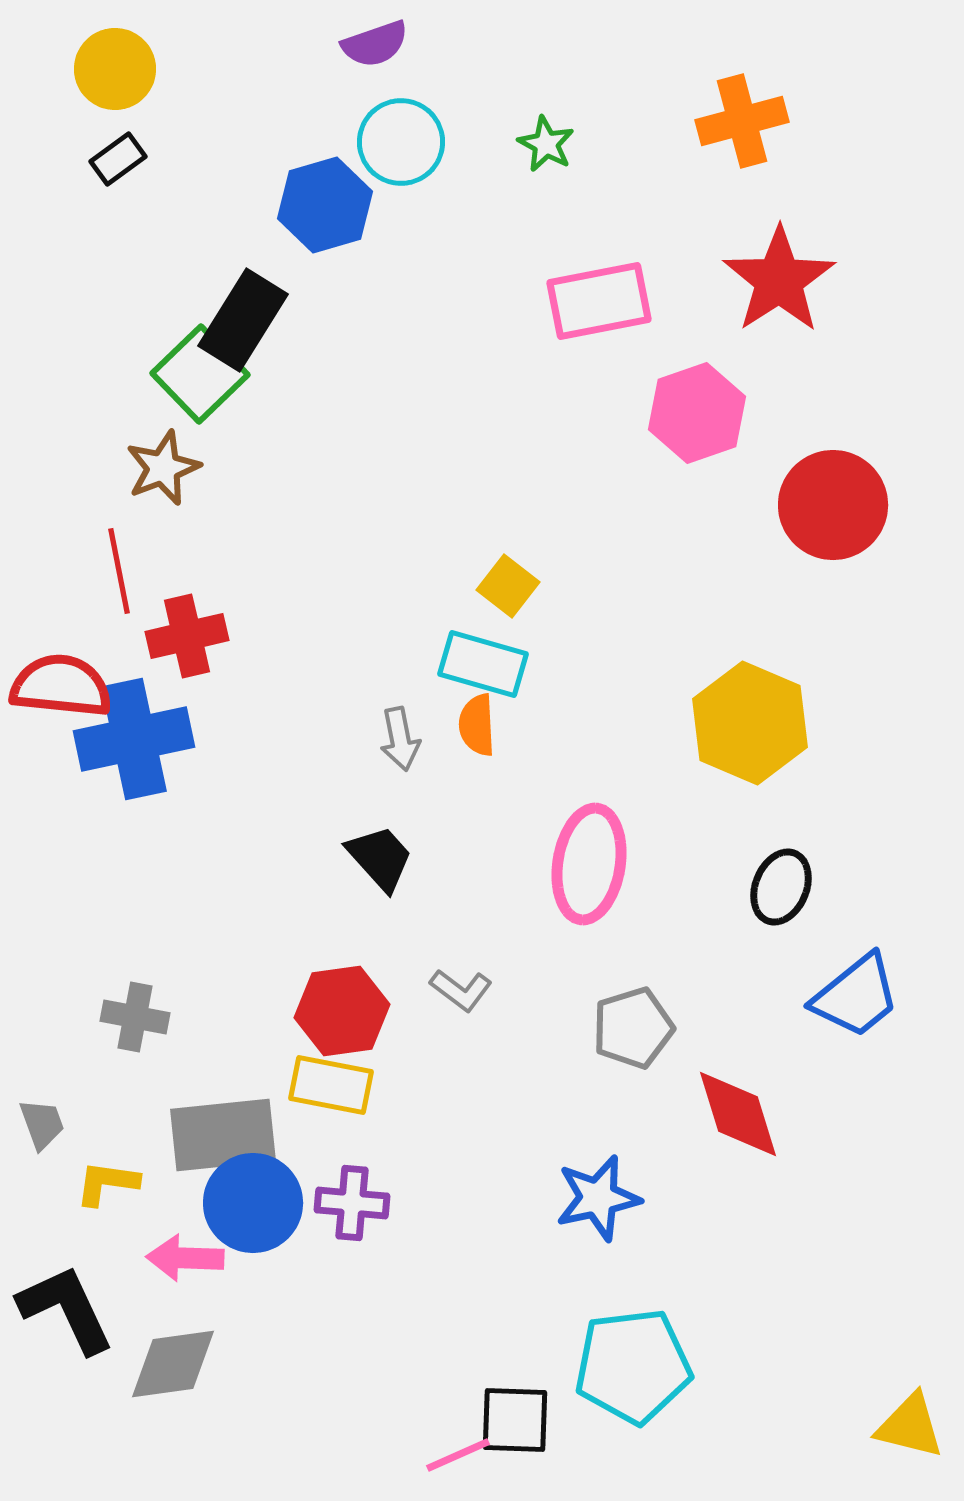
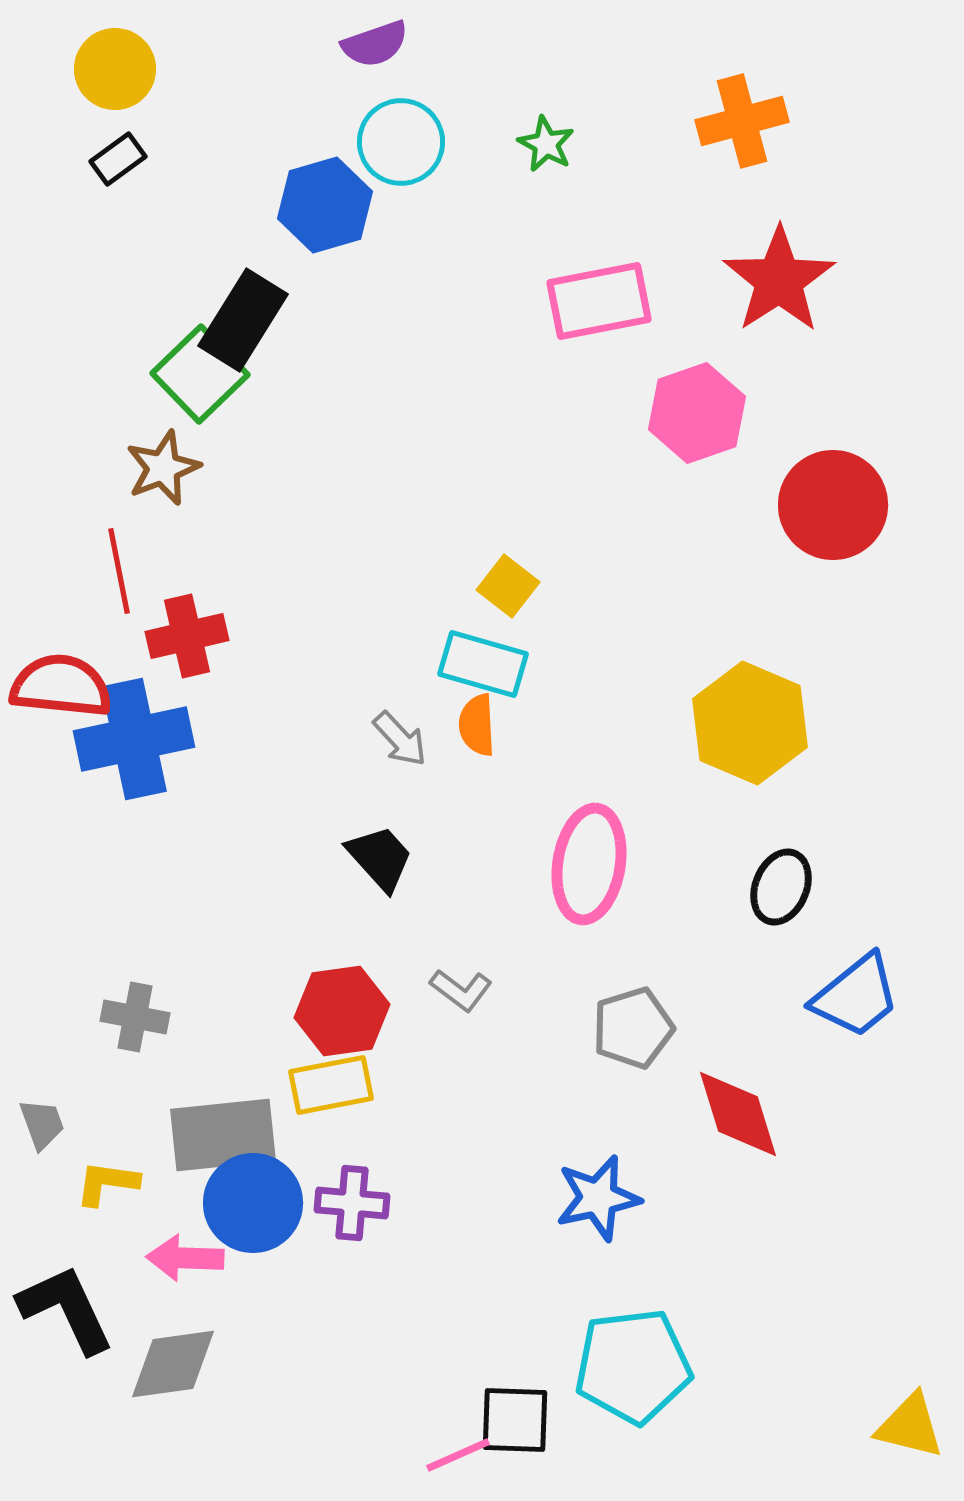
gray arrow at (400, 739): rotated 32 degrees counterclockwise
yellow rectangle at (331, 1085): rotated 22 degrees counterclockwise
